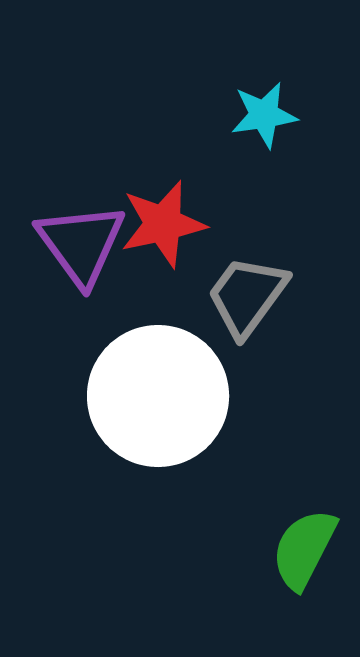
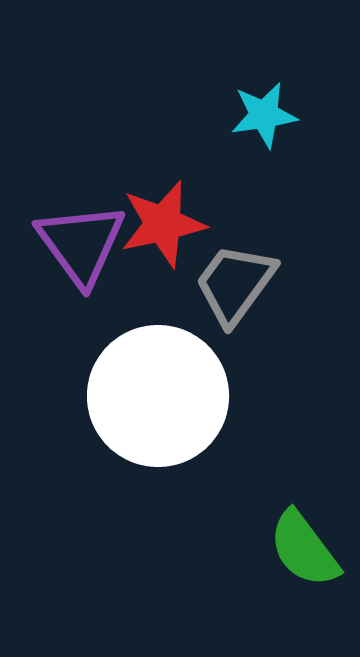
gray trapezoid: moved 12 px left, 12 px up
green semicircle: rotated 64 degrees counterclockwise
